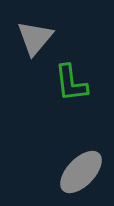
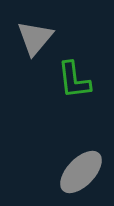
green L-shape: moved 3 px right, 3 px up
